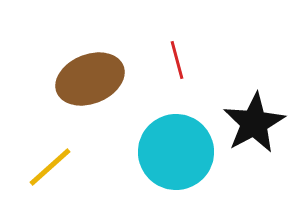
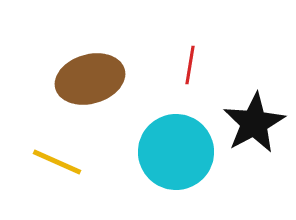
red line: moved 13 px right, 5 px down; rotated 24 degrees clockwise
brown ellipse: rotated 6 degrees clockwise
yellow line: moved 7 px right, 5 px up; rotated 66 degrees clockwise
